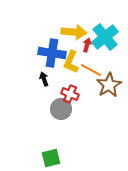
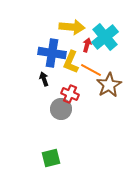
yellow arrow: moved 2 px left, 5 px up
